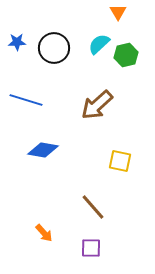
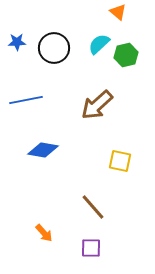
orange triangle: rotated 18 degrees counterclockwise
blue line: rotated 28 degrees counterclockwise
